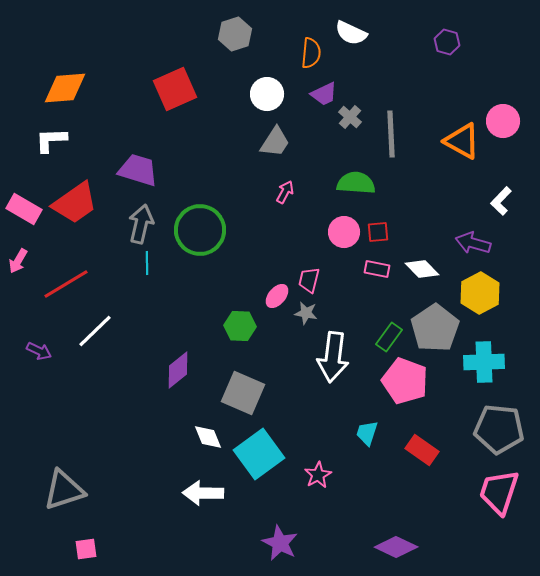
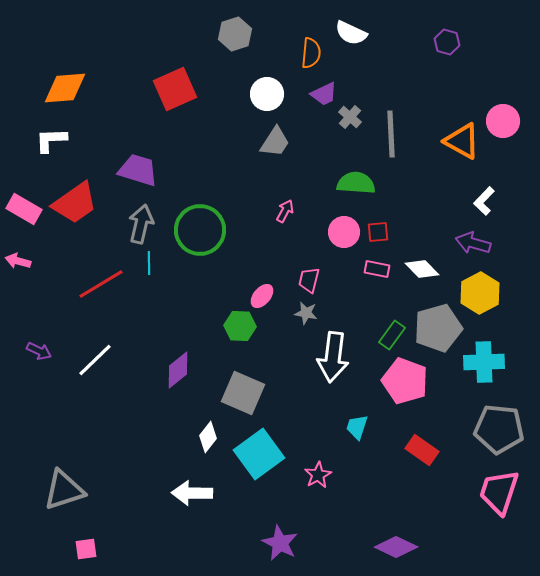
pink arrow at (285, 192): moved 19 px down
white L-shape at (501, 201): moved 17 px left
pink arrow at (18, 261): rotated 75 degrees clockwise
cyan line at (147, 263): moved 2 px right
red line at (66, 284): moved 35 px right
pink ellipse at (277, 296): moved 15 px left
gray pentagon at (435, 328): moved 3 px right; rotated 18 degrees clockwise
white line at (95, 331): moved 29 px down
green rectangle at (389, 337): moved 3 px right, 2 px up
cyan trapezoid at (367, 433): moved 10 px left, 6 px up
white diamond at (208, 437): rotated 60 degrees clockwise
white arrow at (203, 493): moved 11 px left
